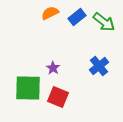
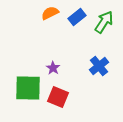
green arrow: rotated 95 degrees counterclockwise
